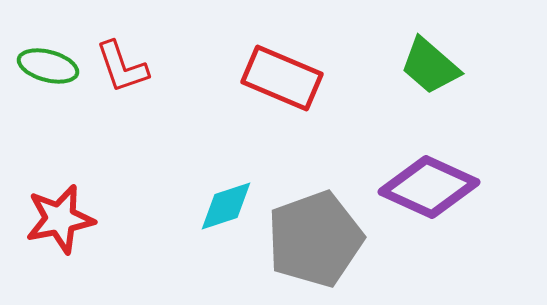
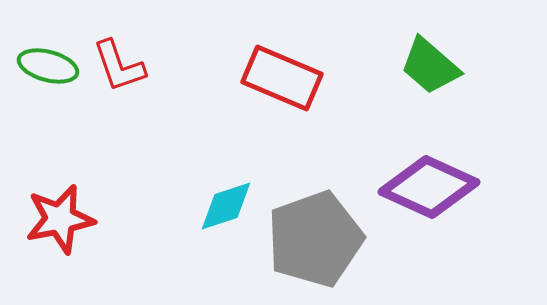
red L-shape: moved 3 px left, 1 px up
